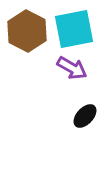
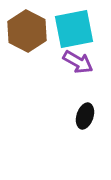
purple arrow: moved 6 px right, 6 px up
black ellipse: rotated 25 degrees counterclockwise
